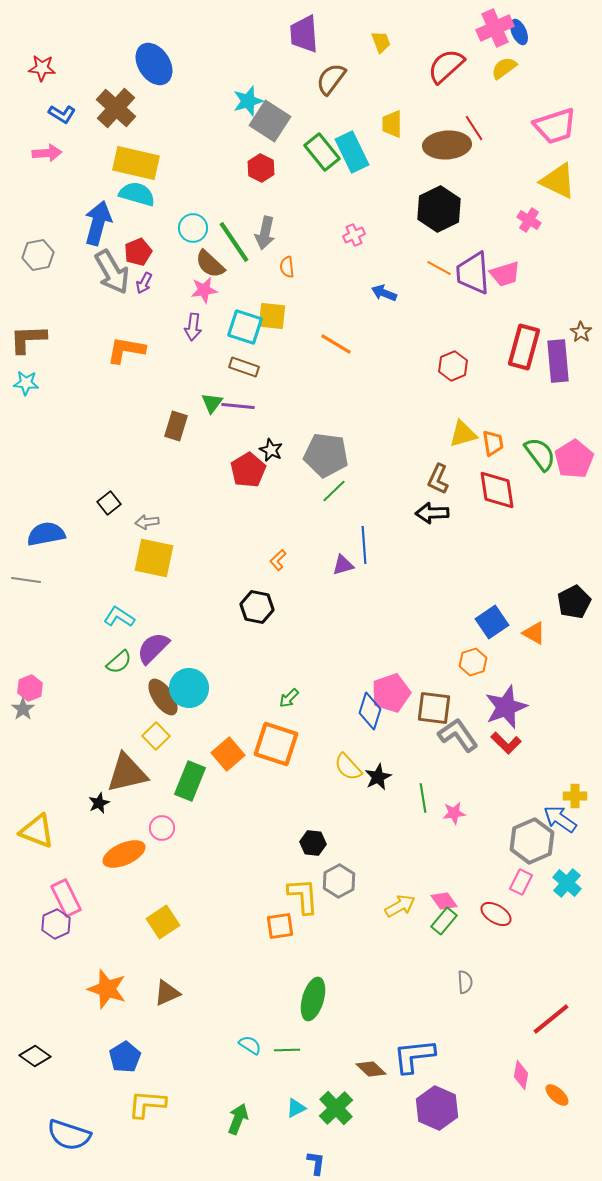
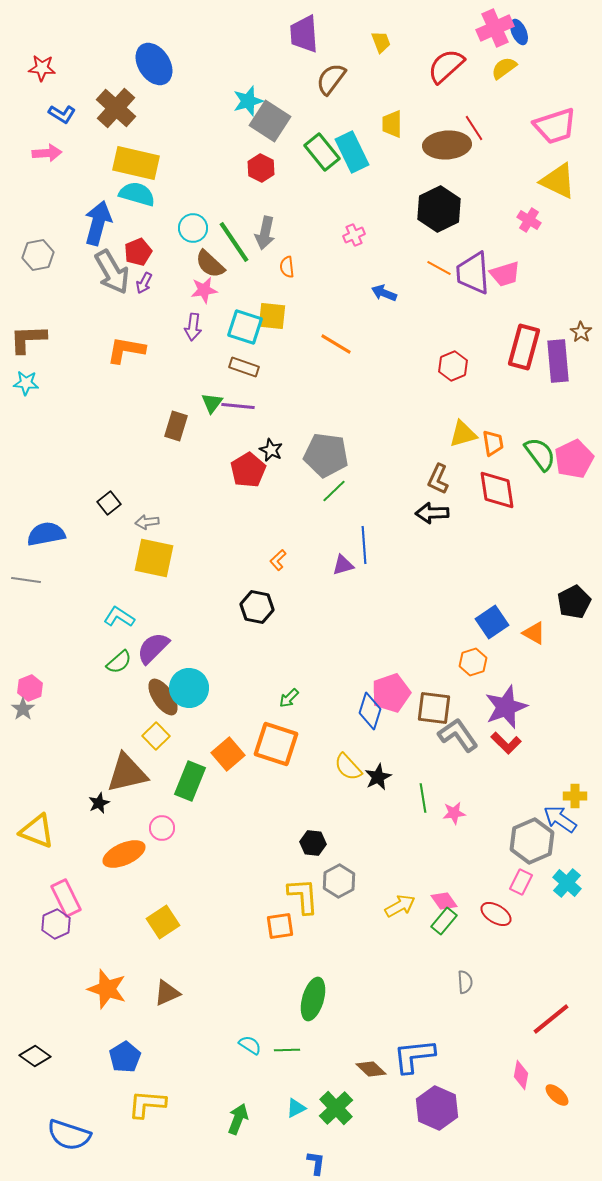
pink pentagon at (574, 459): rotated 6 degrees clockwise
